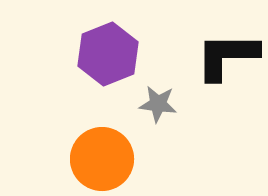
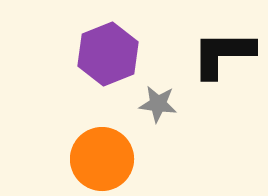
black L-shape: moved 4 px left, 2 px up
